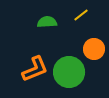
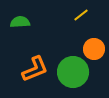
green semicircle: moved 27 px left
green circle: moved 4 px right
